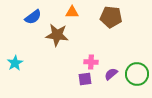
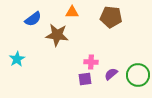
blue semicircle: moved 2 px down
cyan star: moved 2 px right, 4 px up
green circle: moved 1 px right, 1 px down
